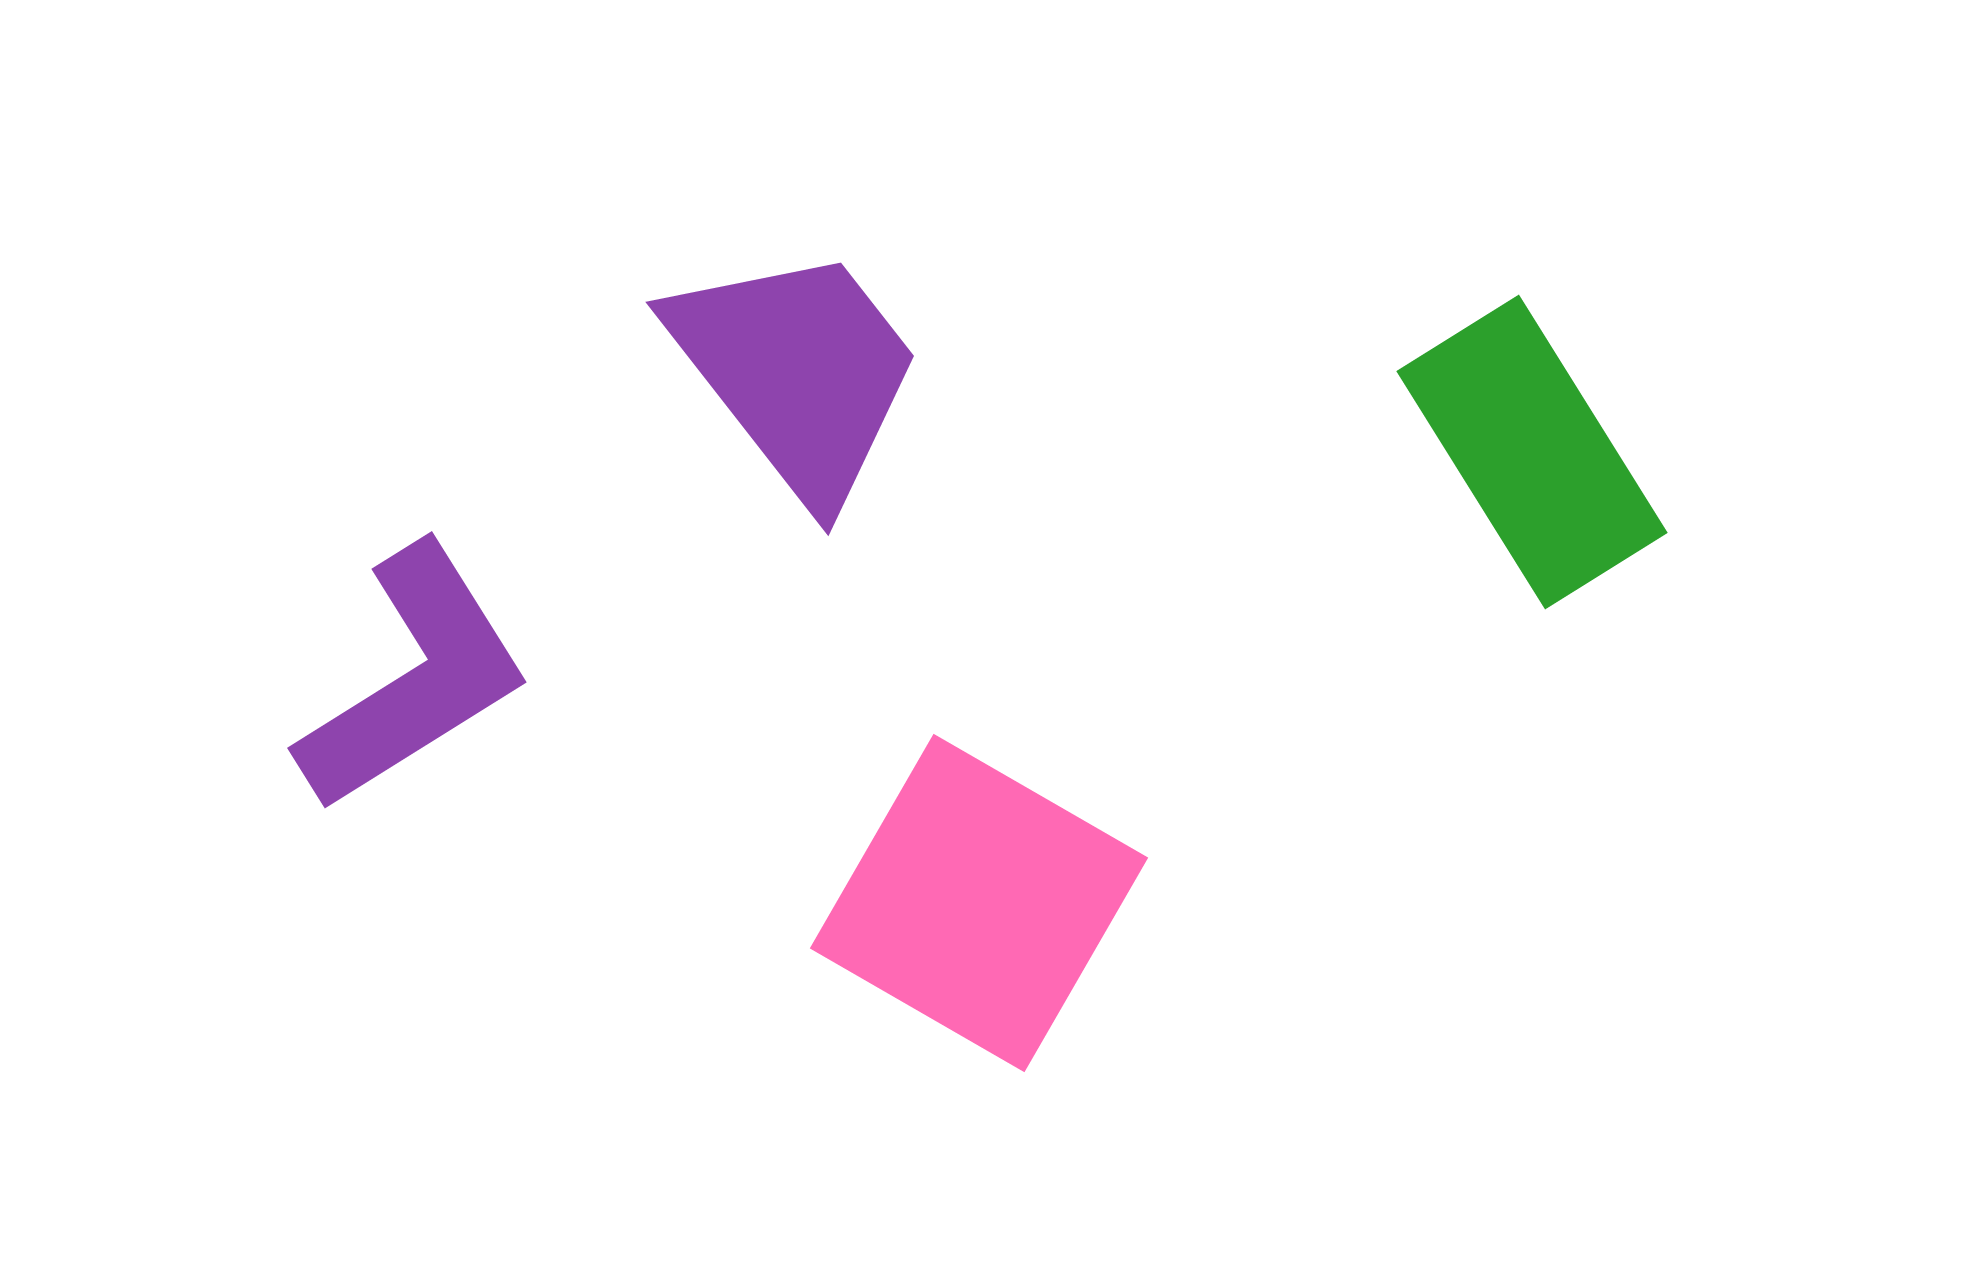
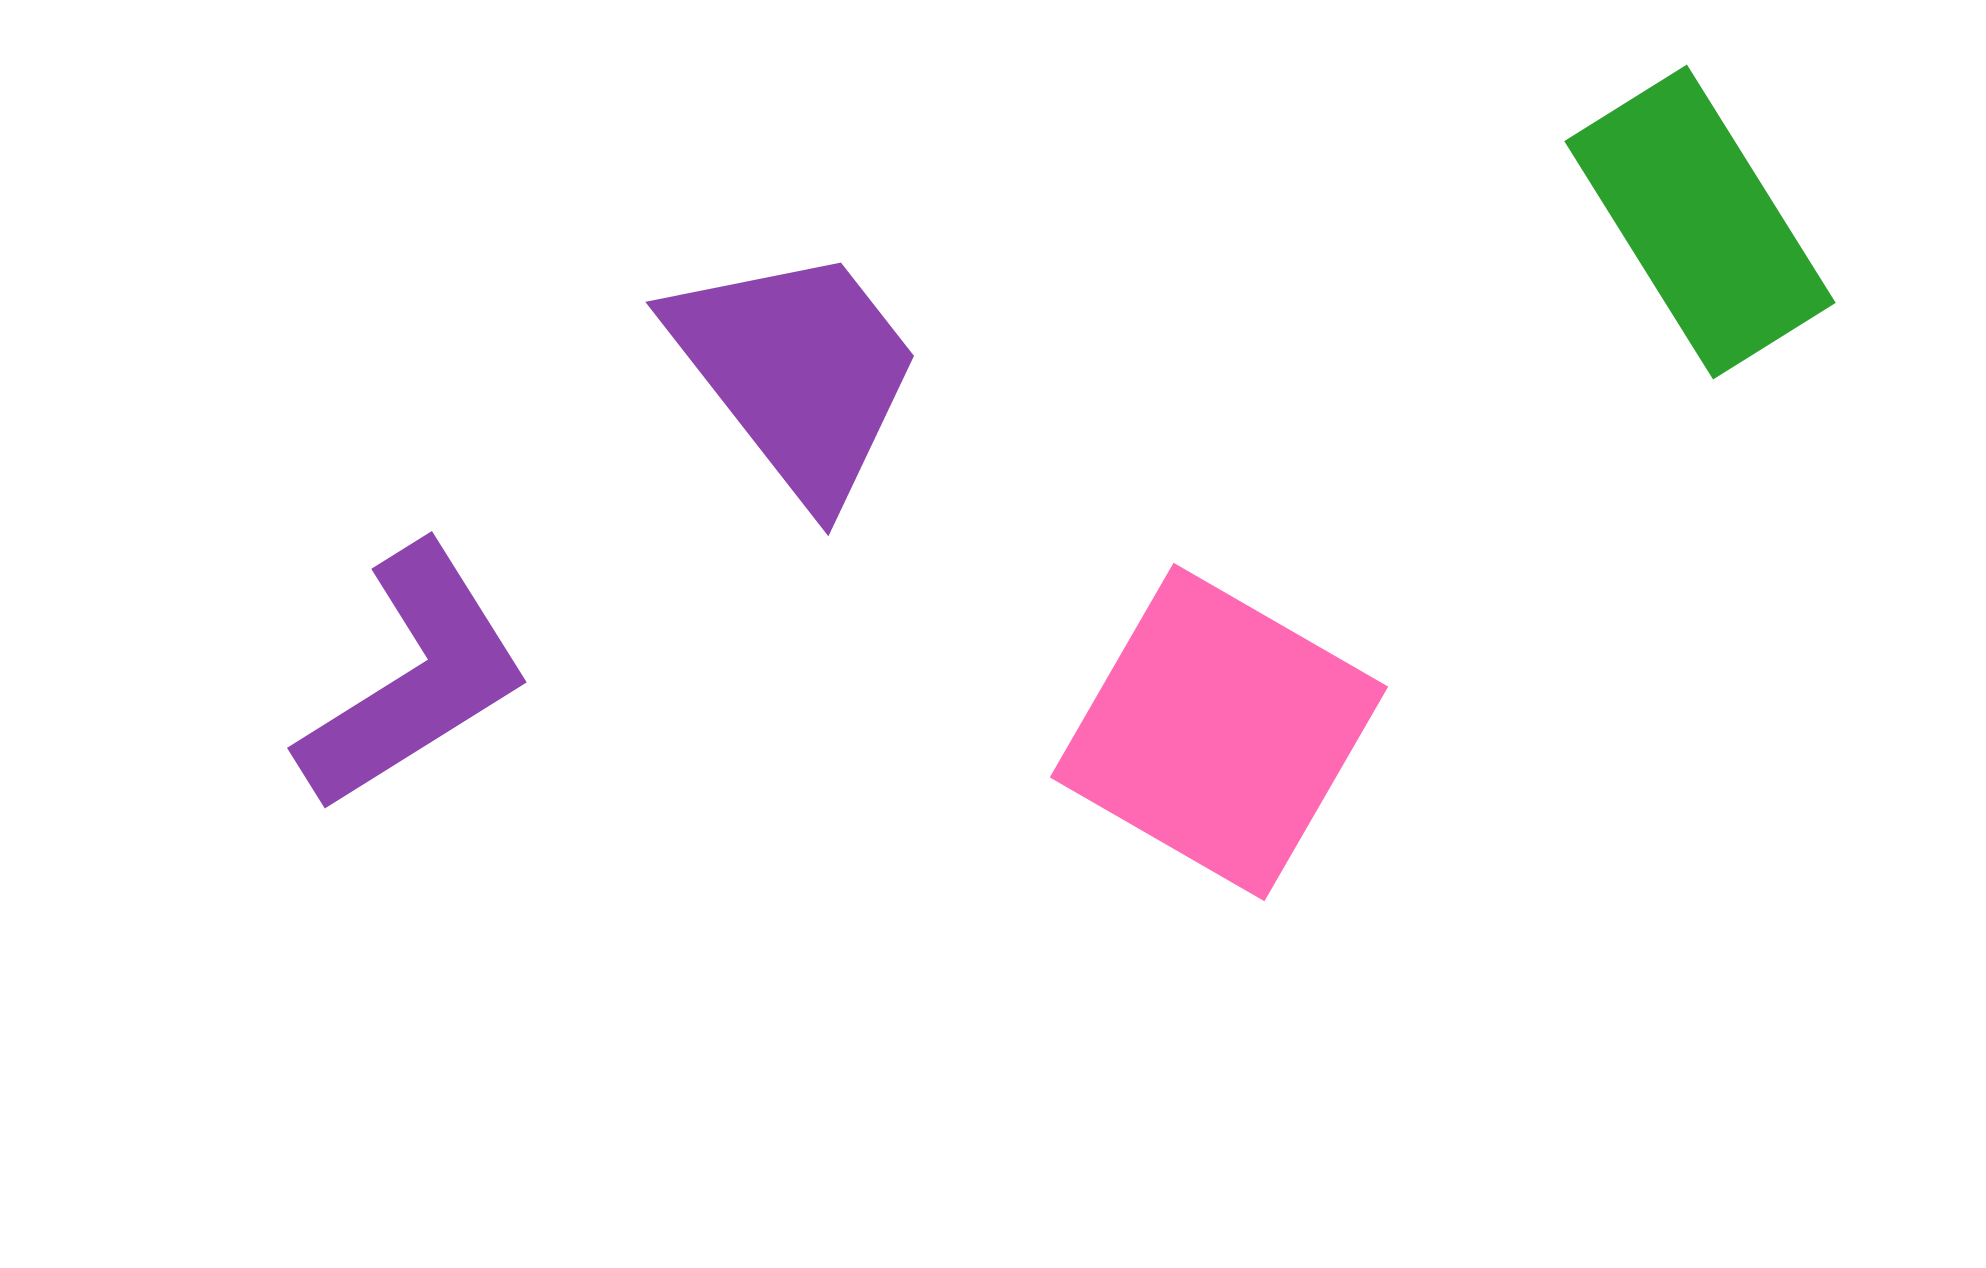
green rectangle: moved 168 px right, 230 px up
pink square: moved 240 px right, 171 px up
